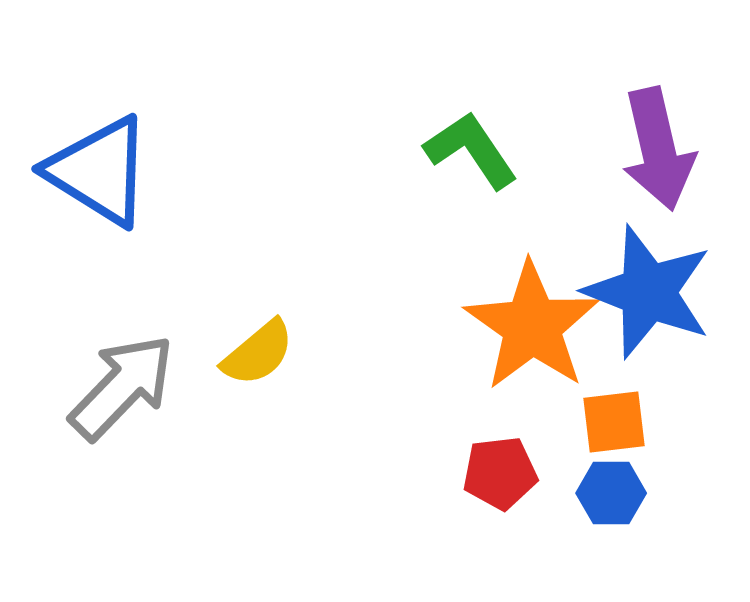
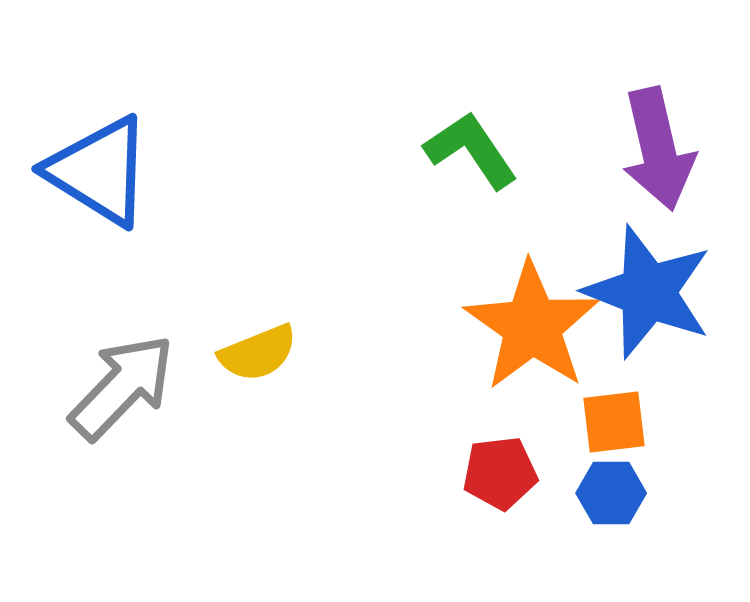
yellow semicircle: rotated 18 degrees clockwise
